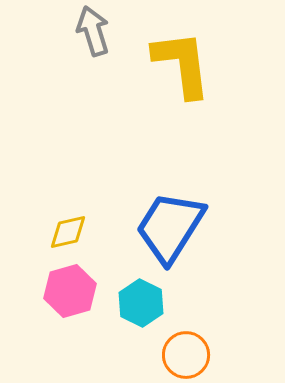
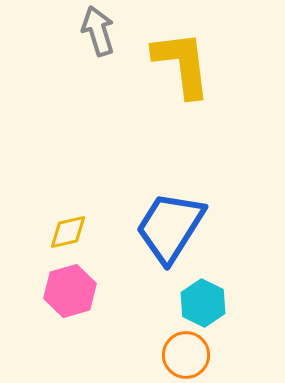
gray arrow: moved 5 px right
cyan hexagon: moved 62 px right
